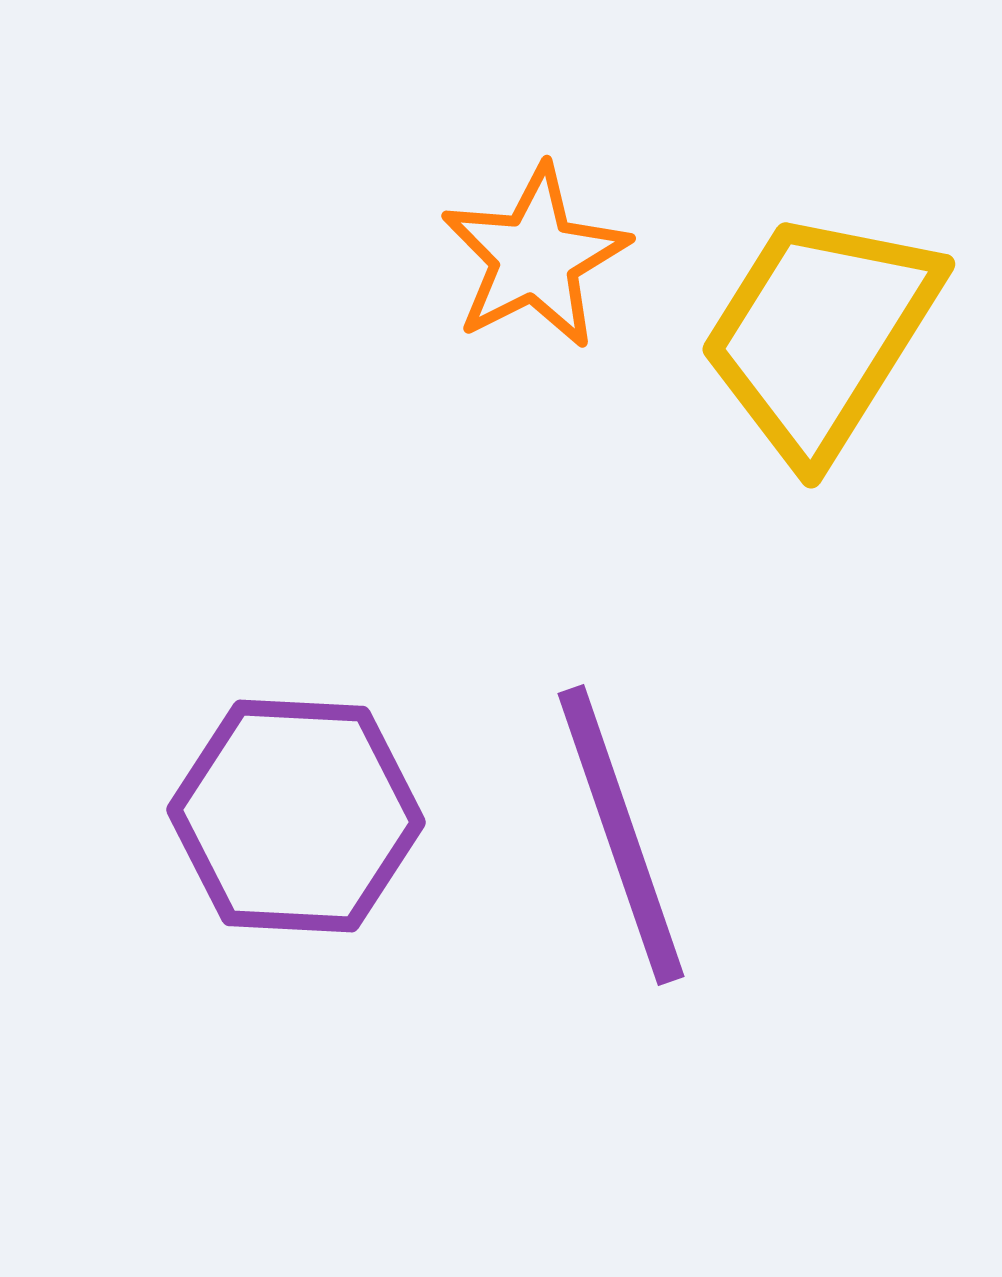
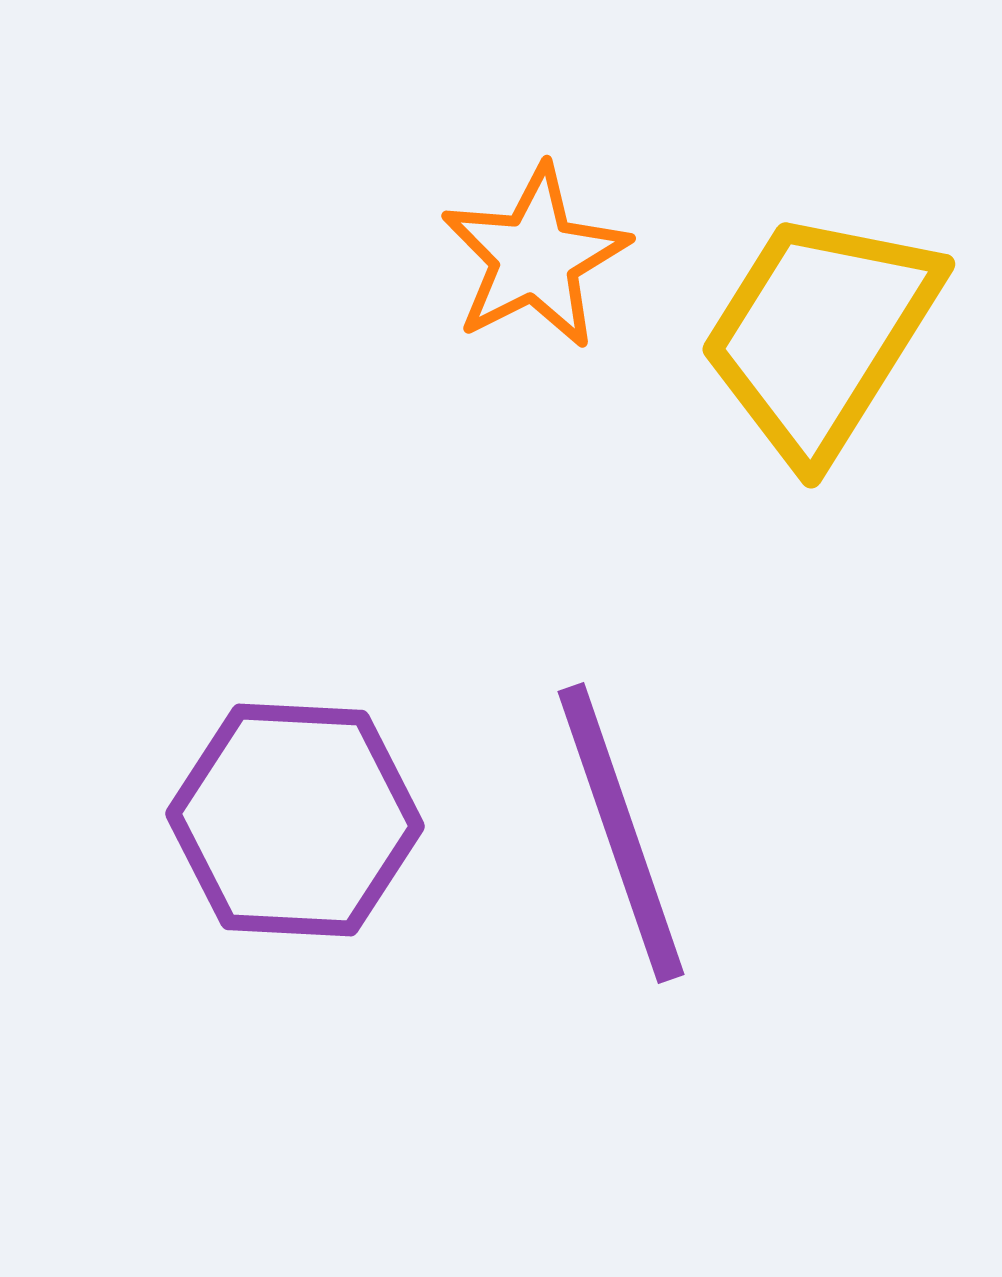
purple hexagon: moved 1 px left, 4 px down
purple line: moved 2 px up
